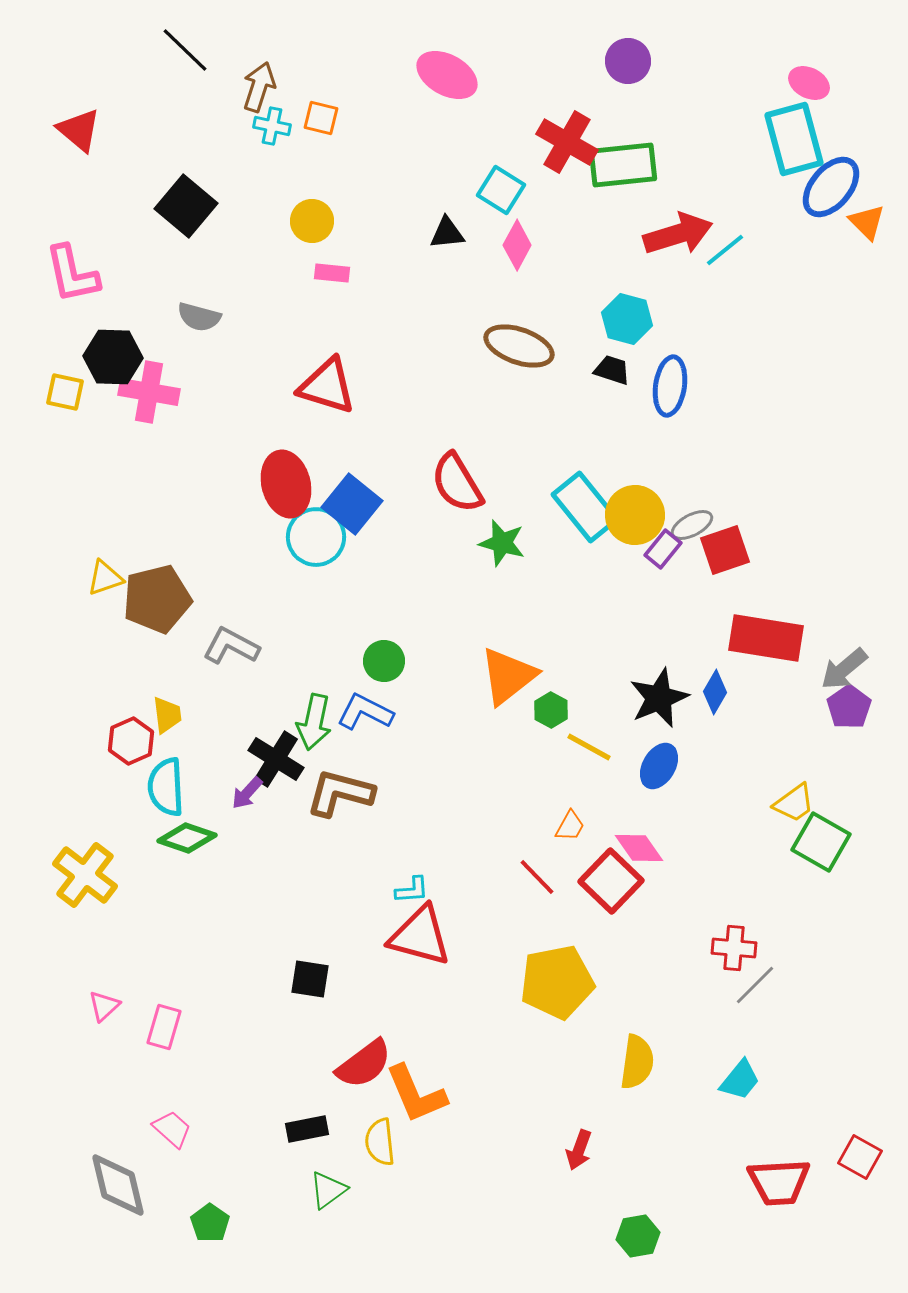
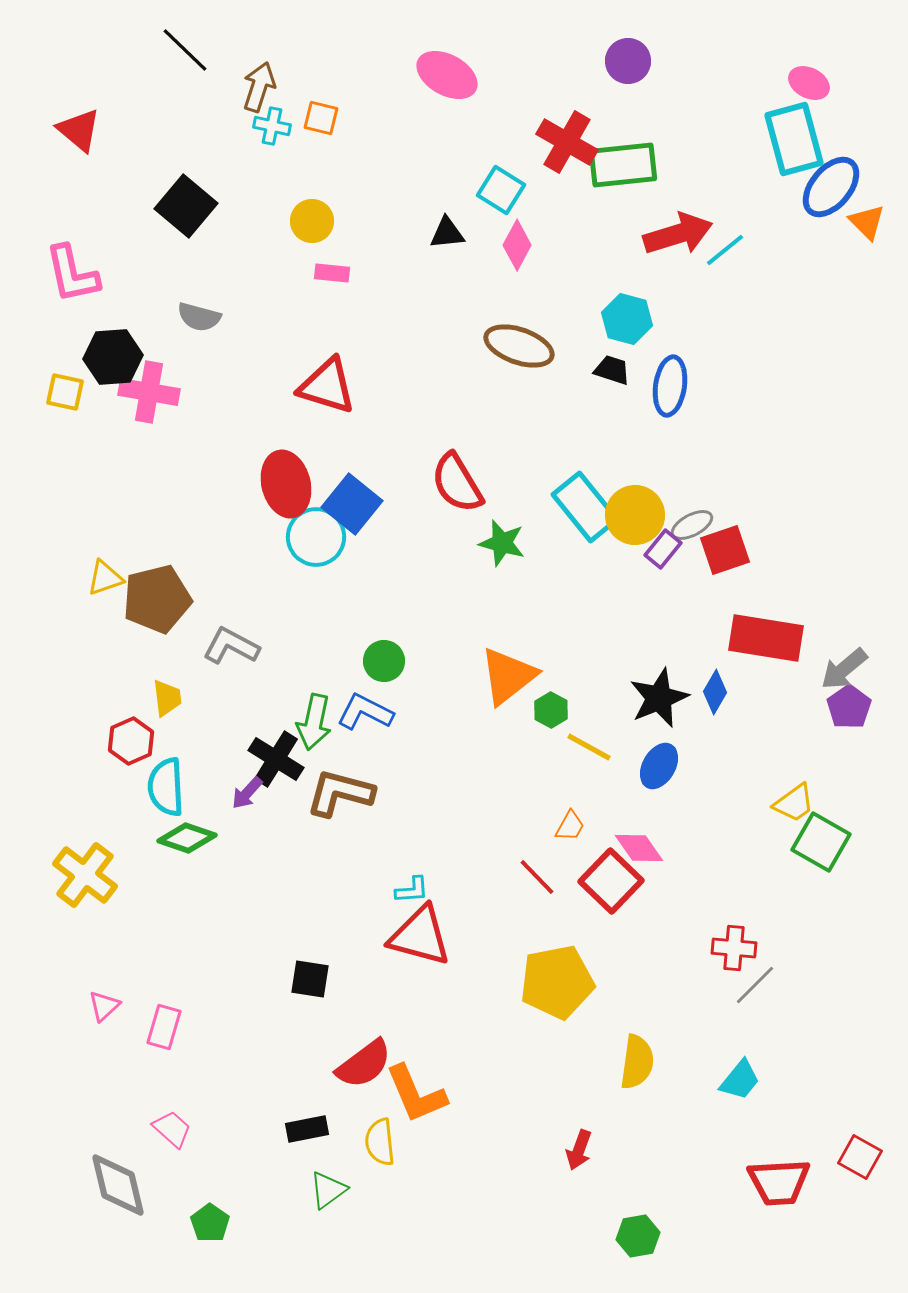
black hexagon at (113, 357): rotated 6 degrees counterclockwise
yellow trapezoid at (167, 715): moved 17 px up
